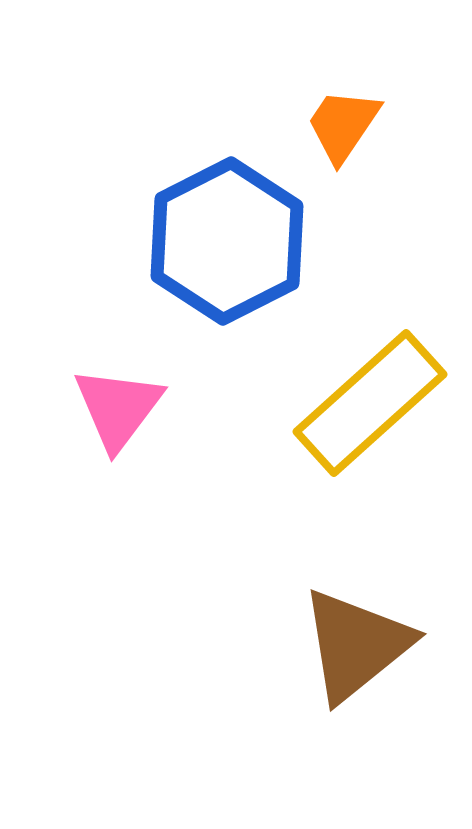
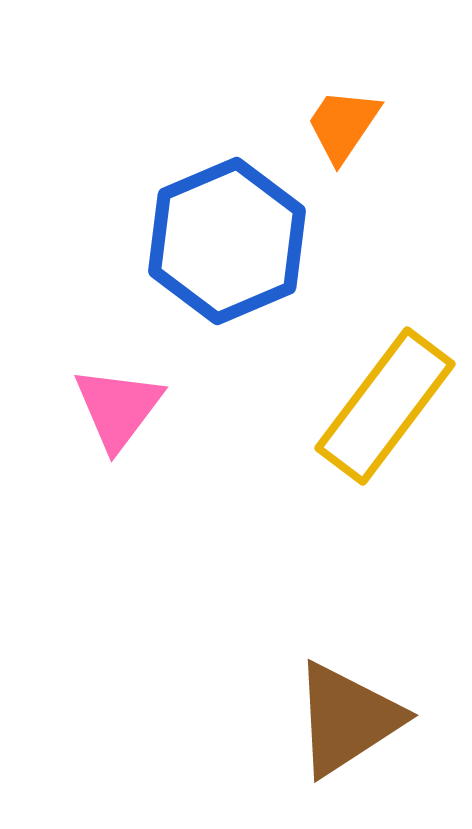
blue hexagon: rotated 4 degrees clockwise
yellow rectangle: moved 15 px right, 3 px down; rotated 11 degrees counterclockwise
brown triangle: moved 9 px left, 74 px down; rotated 6 degrees clockwise
